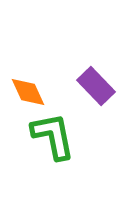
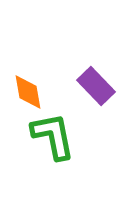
orange diamond: rotated 15 degrees clockwise
